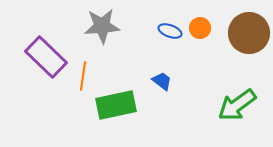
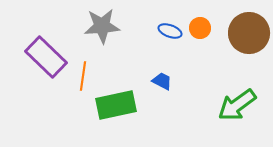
blue trapezoid: rotated 10 degrees counterclockwise
